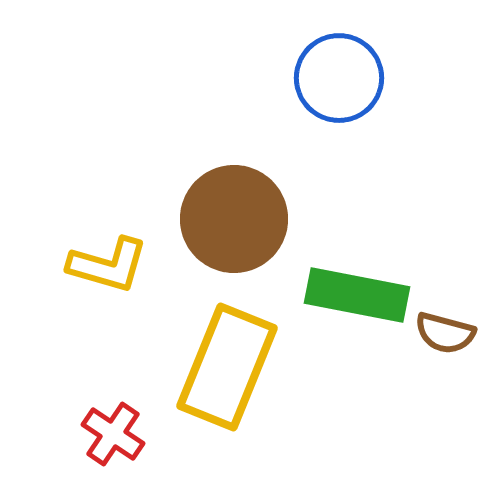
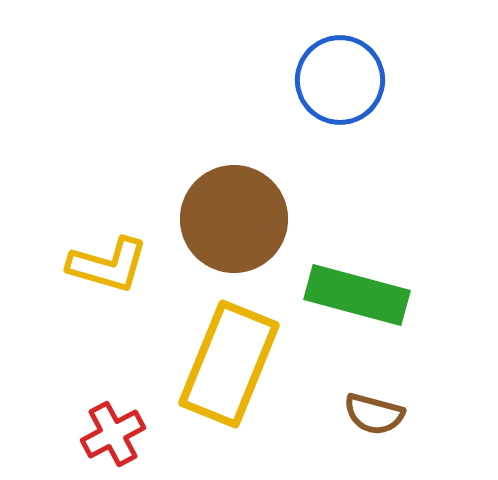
blue circle: moved 1 px right, 2 px down
green rectangle: rotated 4 degrees clockwise
brown semicircle: moved 71 px left, 81 px down
yellow rectangle: moved 2 px right, 3 px up
red cross: rotated 28 degrees clockwise
